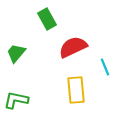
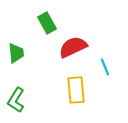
green rectangle: moved 4 px down
green trapezoid: rotated 135 degrees clockwise
green L-shape: rotated 70 degrees counterclockwise
